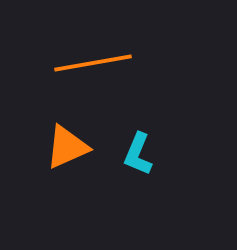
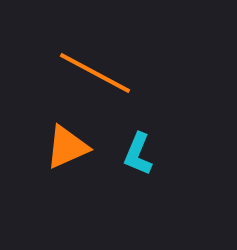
orange line: moved 2 px right, 10 px down; rotated 38 degrees clockwise
